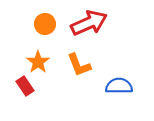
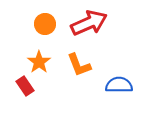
orange star: moved 1 px right
blue semicircle: moved 1 px up
